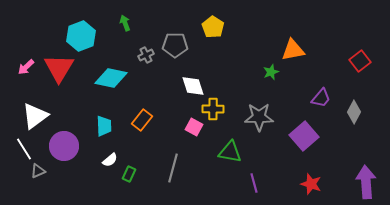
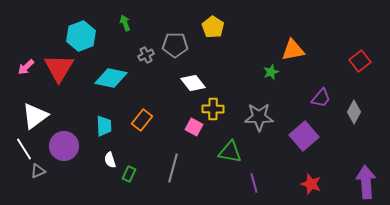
white diamond: moved 3 px up; rotated 20 degrees counterclockwise
white semicircle: rotated 112 degrees clockwise
